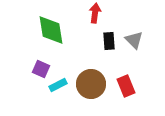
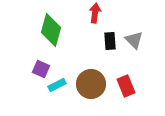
green diamond: rotated 24 degrees clockwise
black rectangle: moved 1 px right
cyan rectangle: moved 1 px left
